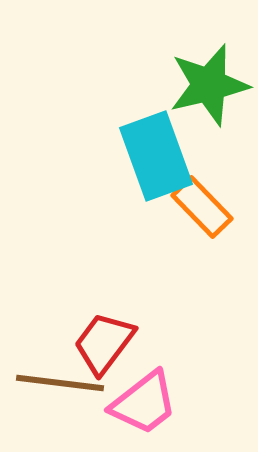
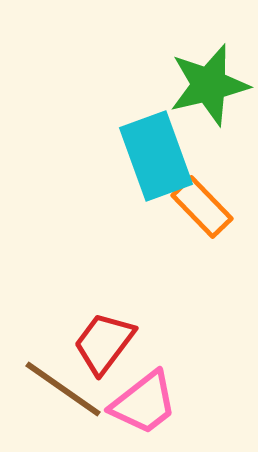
brown line: moved 3 px right, 6 px down; rotated 28 degrees clockwise
